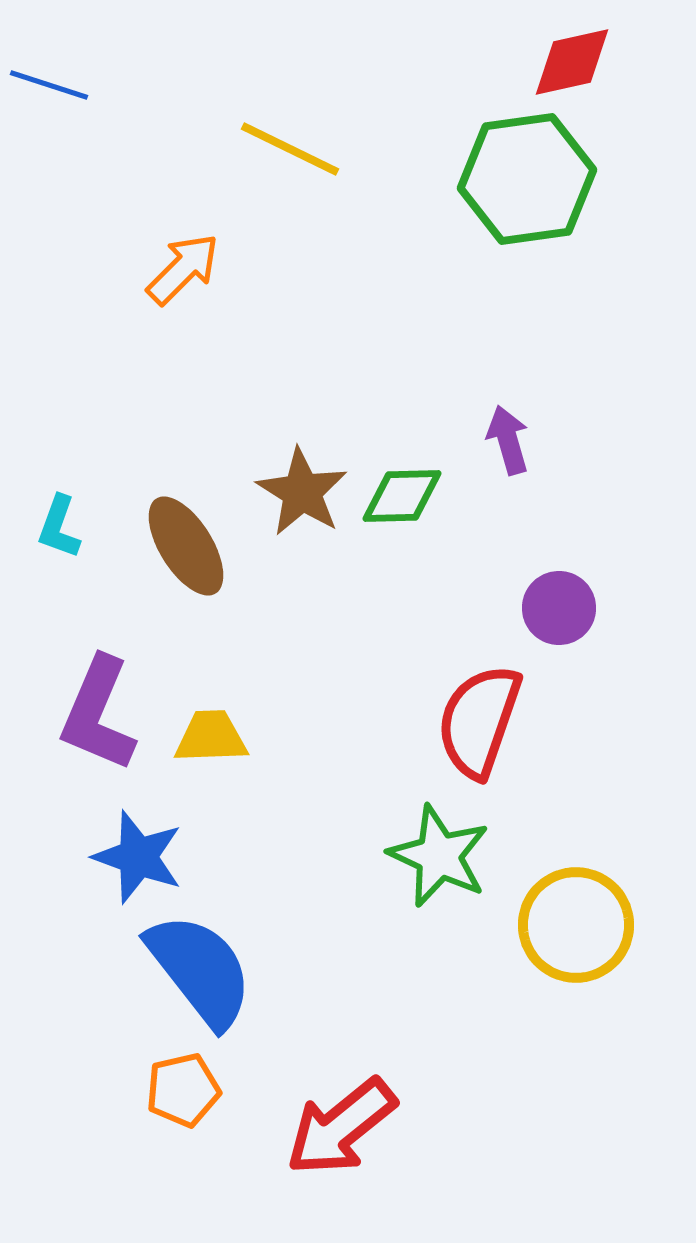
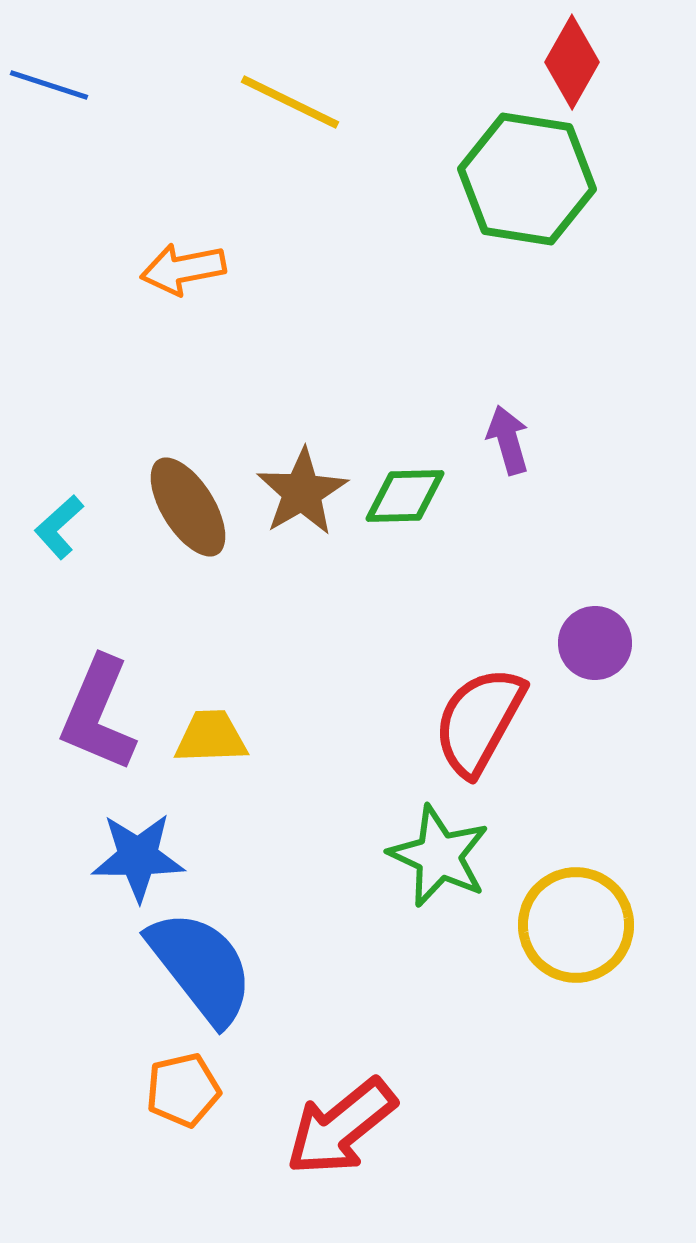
red diamond: rotated 48 degrees counterclockwise
yellow line: moved 47 px up
green hexagon: rotated 17 degrees clockwise
orange arrow: rotated 146 degrees counterclockwise
brown star: rotated 10 degrees clockwise
green diamond: moved 3 px right
cyan L-shape: rotated 28 degrees clockwise
brown ellipse: moved 2 px right, 39 px up
purple circle: moved 36 px right, 35 px down
red semicircle: rotated 10 degrees clockwise
blue star: rotated 20 degrees counterclockwise
blue semicircle: moved 1 px right, 3 px up
